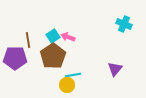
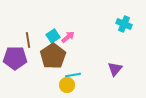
pink arrow: rotated 120 degrees clockwise
